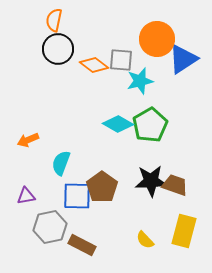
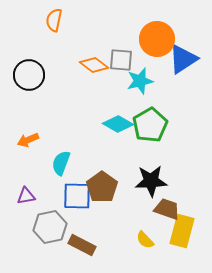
black circle: moved 29 px left, 26 px down
brown trapezoid: moved 8 px left, 24 px down
yellow rectangle: moved 2 px left
